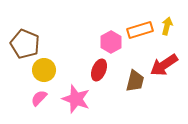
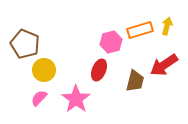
pink hexagon: rotated 15 degrees clockwise
pink star: rotated 16 degrees clockwise
